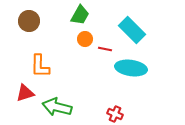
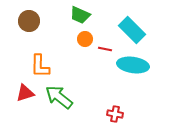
green trapezoid: rotated 85 degrees clockwise
cyan ellipse: moved 2 px right, 3 px up
green arrow: moved 2 px right, 10 px up; rotated 24 degrees clockwise
red cross: rotated 14 degrees counterclockwise
